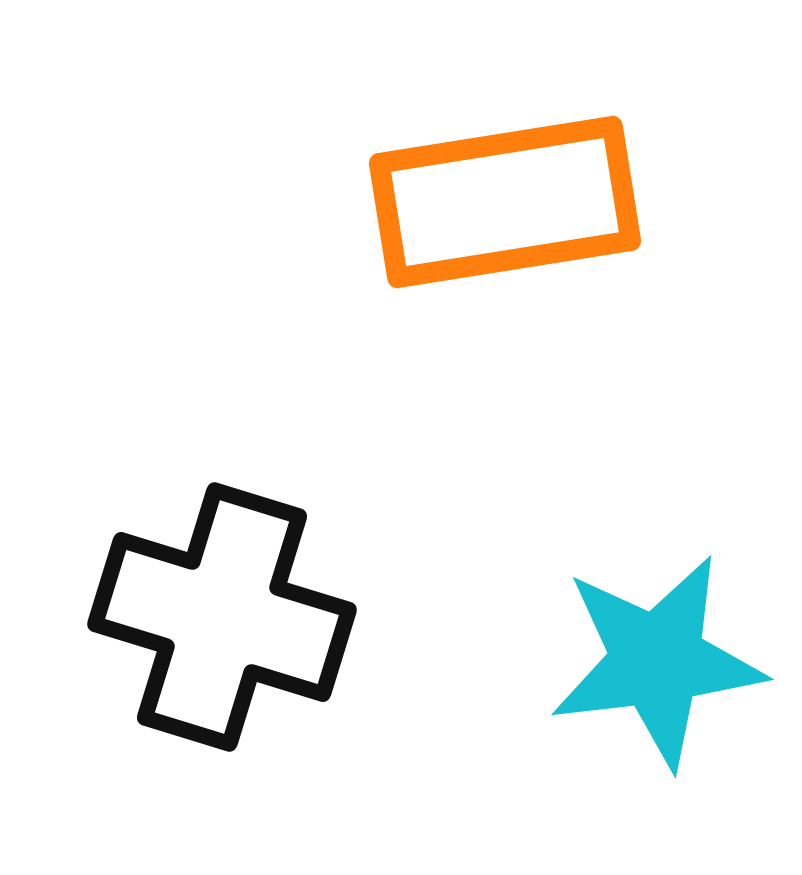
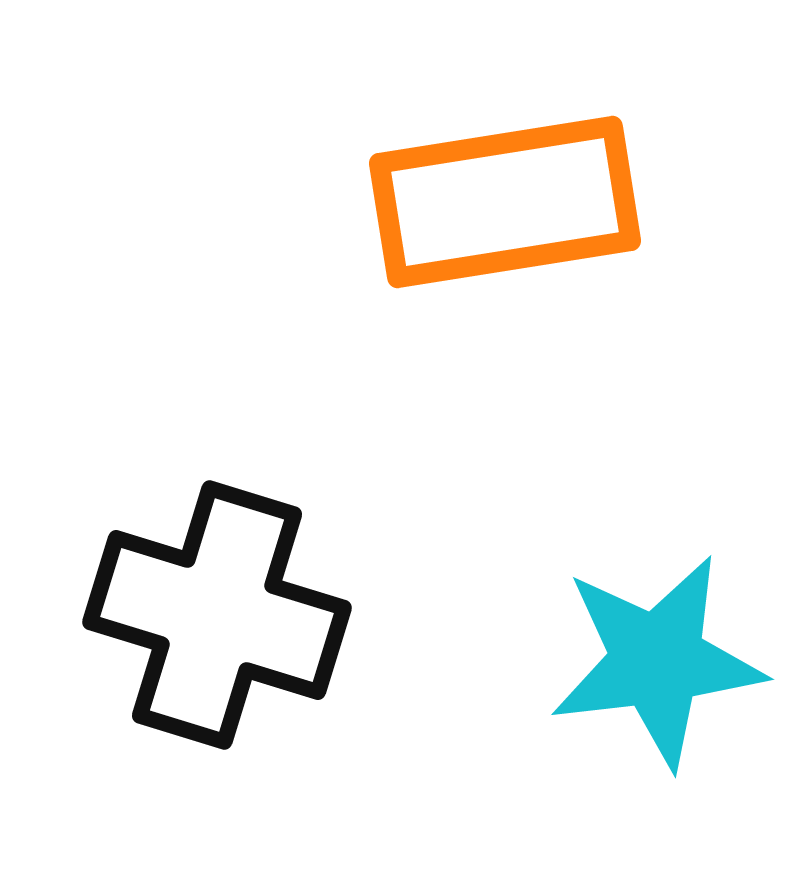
black cross: moved 5 px left, 2 px up
